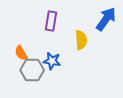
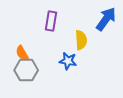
orange semicircle: moved 1 px right
blue star: moved 16 px right
gray hexagon: moved 6 px left
